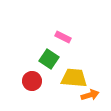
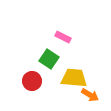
orange arrow: rotated 48 degrees clockwise
